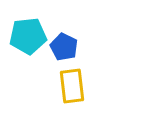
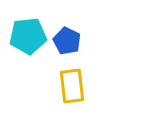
blue pentagon: moved 3 px right, 6 px up
